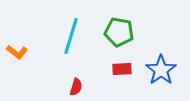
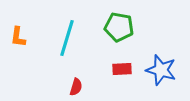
green pentagon: moved 5 px up
cyan line: moved 4 px left, 2 px down
orange L-shape: moved 1 px right, 15 px up; rotated 60 degrees clockwise
blue star: rotated 20 degrees counterclockwise
